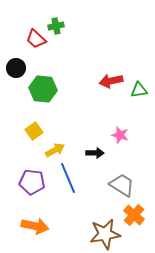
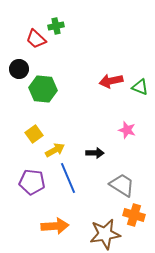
black circle: moved 3 px right, 1 px down
green triangle: moved 1 px right, 3 px up; rotated 30 degrees clockwise
yellow square: moved 3 px down
pink star: moved 7 px right, 5 px up
orange cross: rotated 25 degrees counterclockwise
orange arrow: moved 20 px right; rotated 16 degrees counterclockwise
